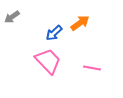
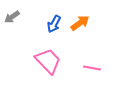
blue arrow: moved 9 px up; rotated 18 degrees counterclockwise
